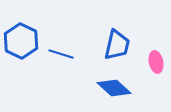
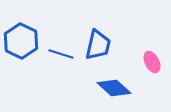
blue trapezoid: moved 19 px left
pink ellipse: moved 4 px left; rotated 15 degrees counterclockwise
